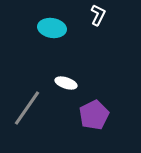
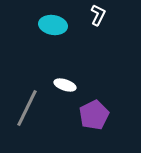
cyan ellipse: moved 1 px right, 3 px up
white ellipse: moved 1 px left, 2 px down
gray line: rotated 9 degrees counterclockwise
